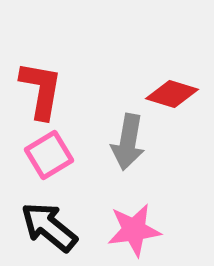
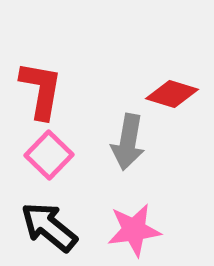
pink square: rotated 15 degrees counterclockwise
